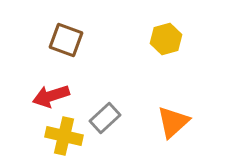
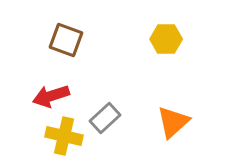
yellow hexagon: rotated 16 degrees clockwise
